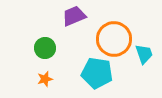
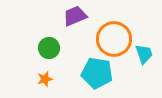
purple trapezoid: moved 1 px right
green circle: moved 4 px right
